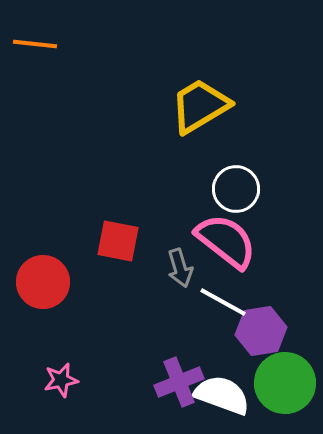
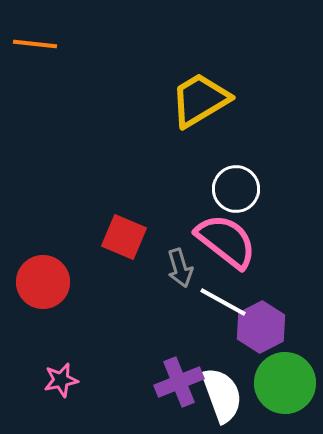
yellow trapezoid: moved 6 px up
red square: moved 6 px right, 4 px up; rotated 12 degrees clockwise
purple hexagon: moved 4 px up; rotated 18 degrees counterclockwise
white semicircle: rotated 50 degrees clockwise
